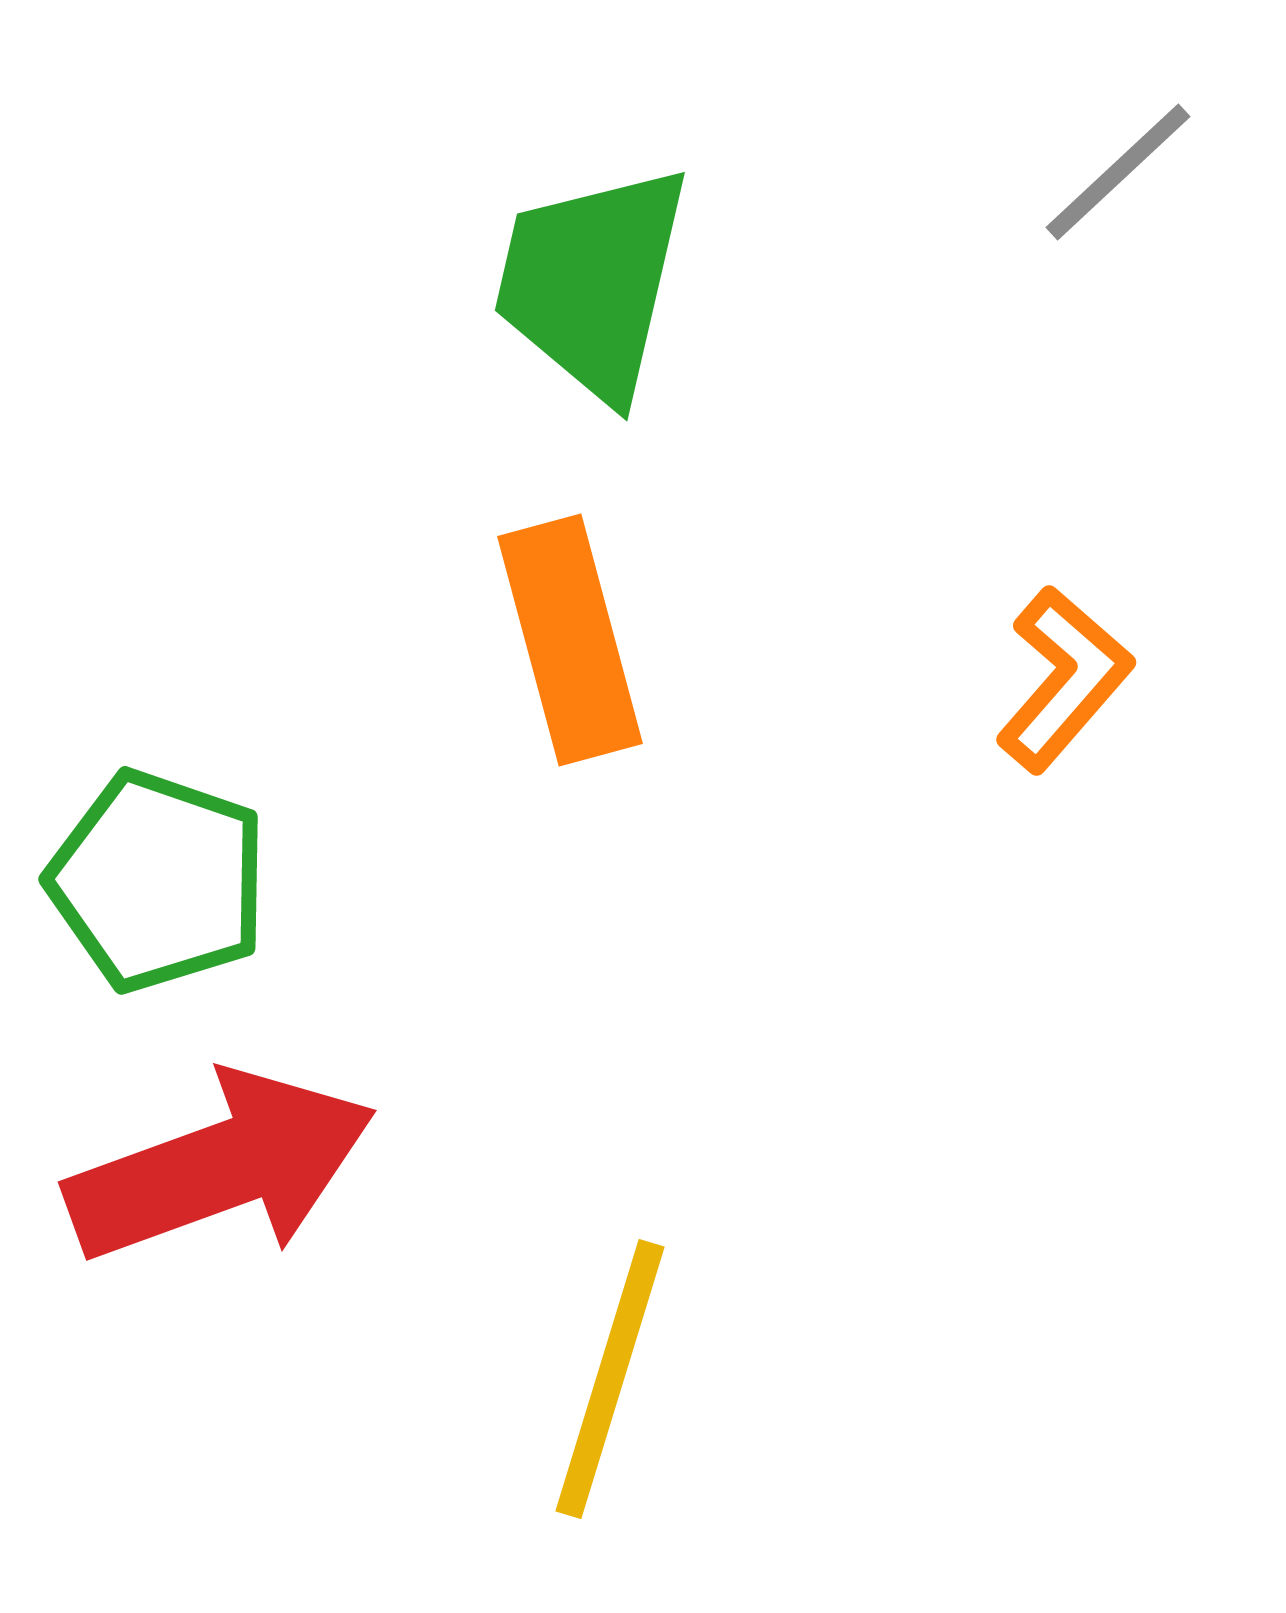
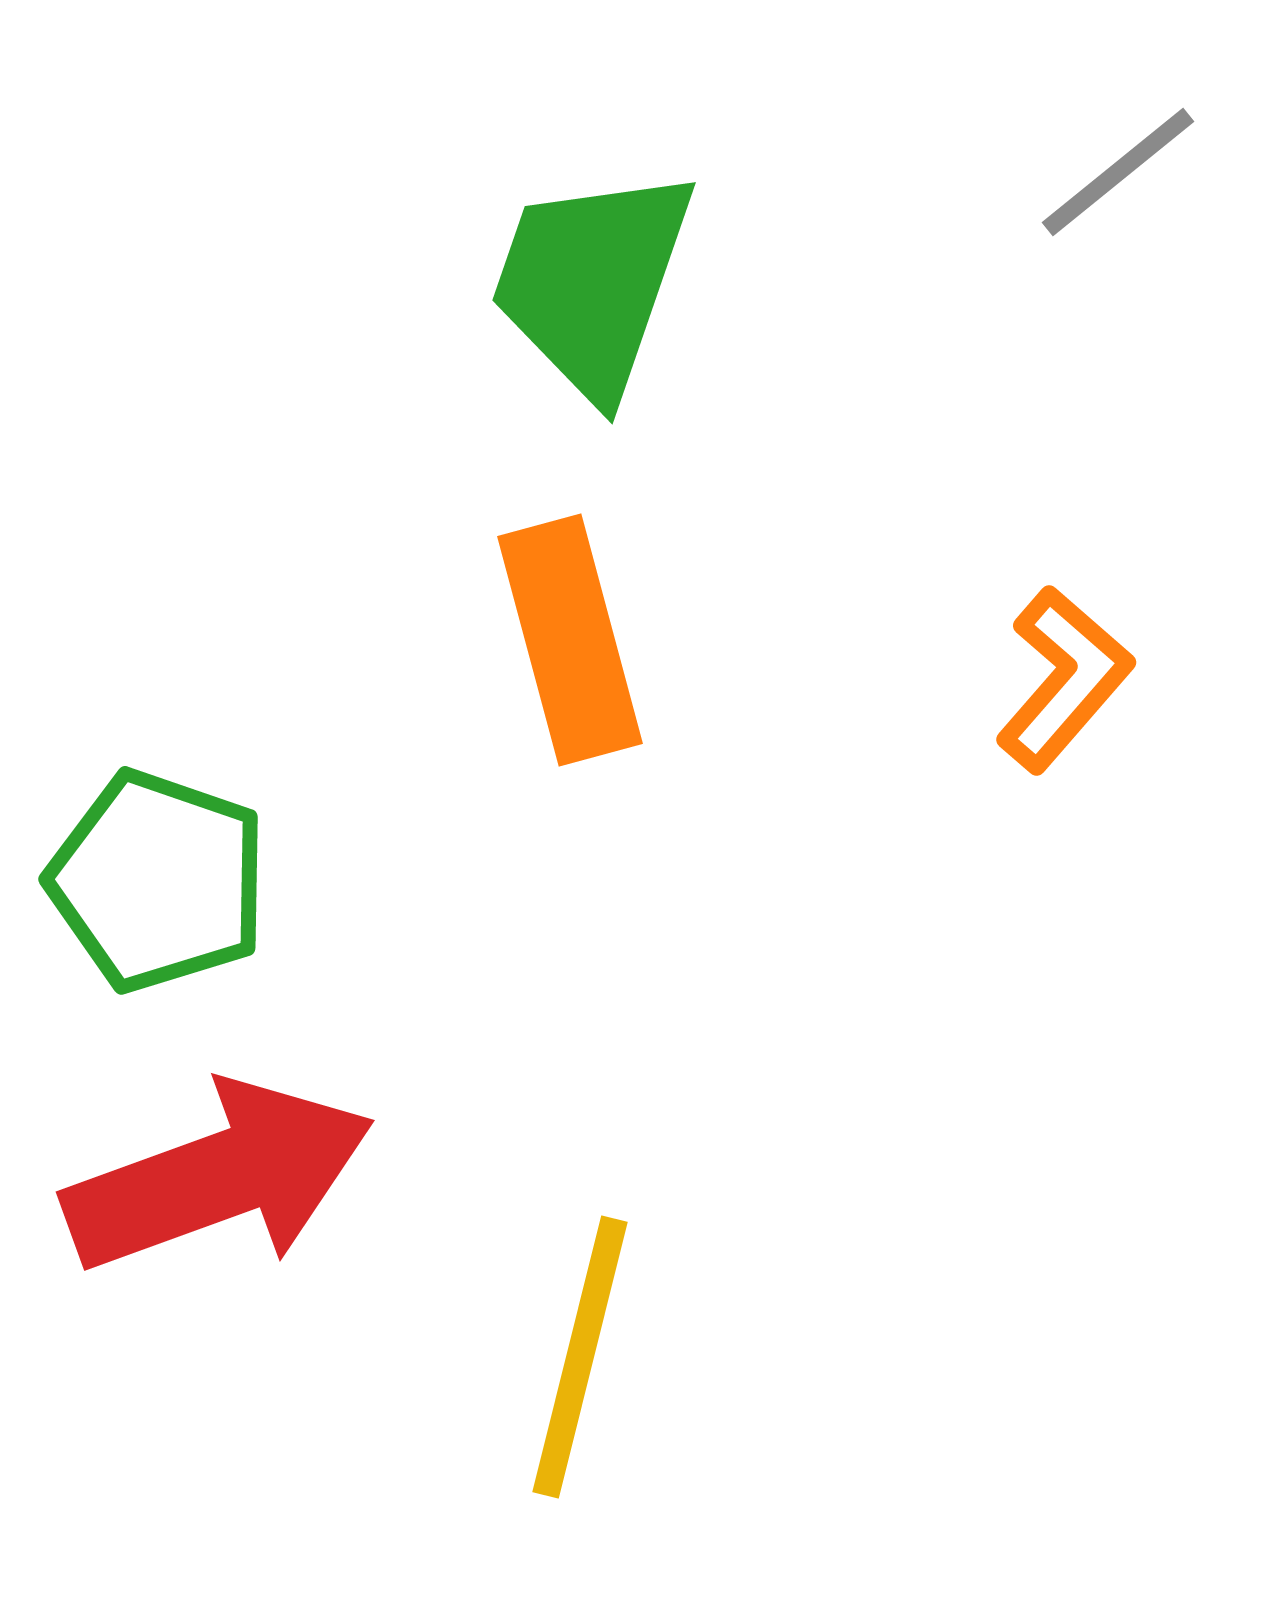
gray line: rotated 4 degrees clockwise
green trapezoid: rotated 6 degrees clockwise
red arrow: moved 2 px left, 10 px down
yellow line: moved 30 px left, 22 px up; rotated 3 degrees counterclockwise
